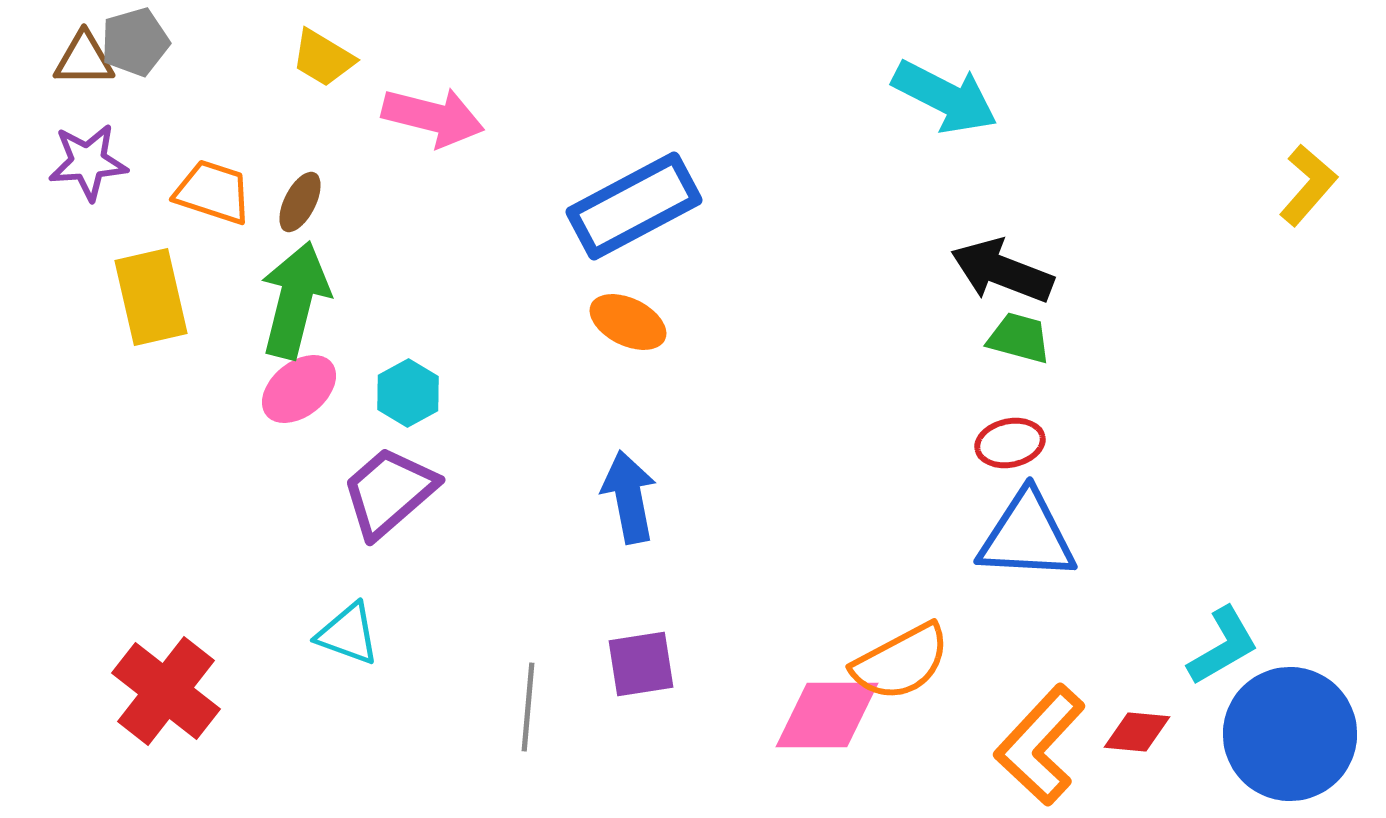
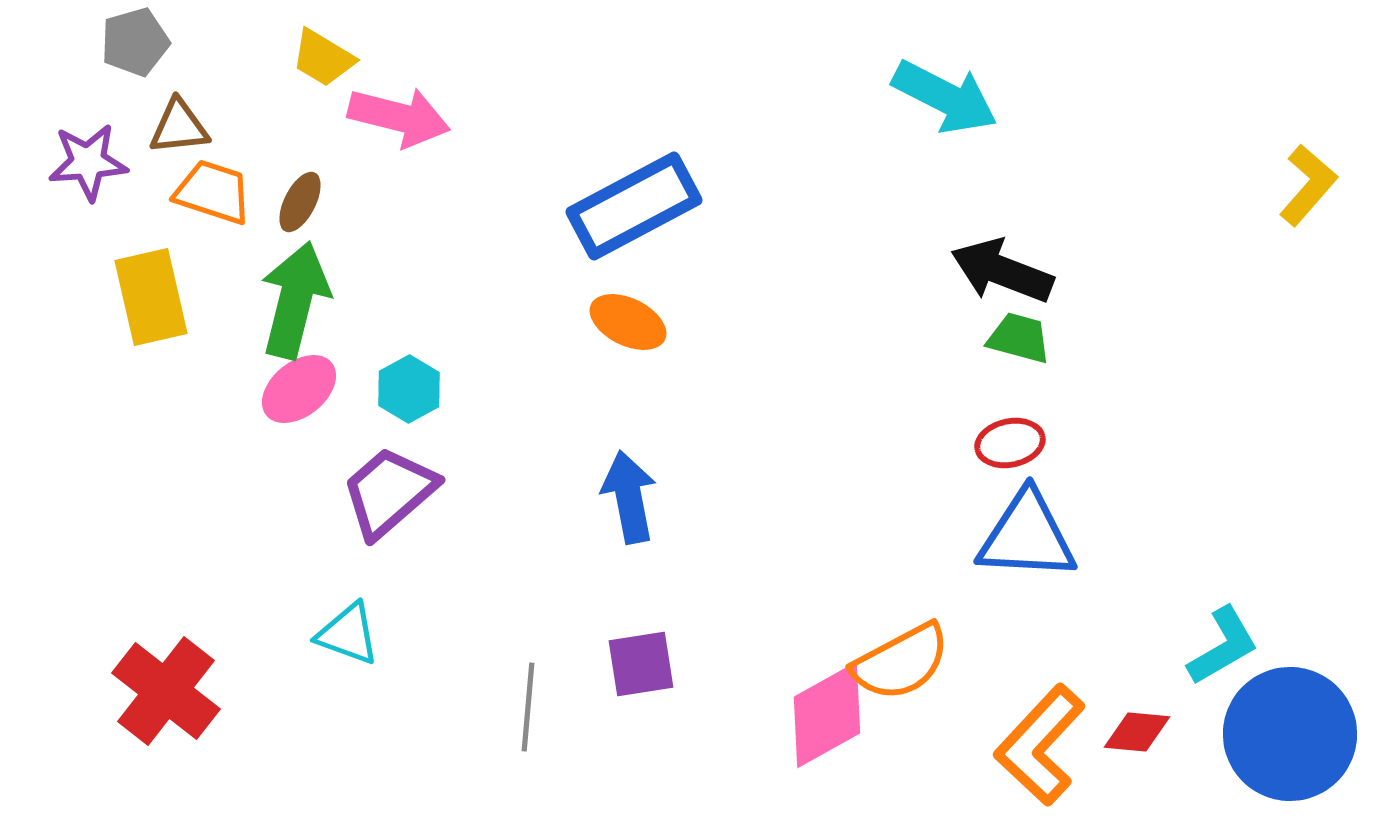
brown triangle: moved 95 px right, 68 px down; rotated 6 degrees counterclockwise
pink arrow: moved 34 px left
cyan hexagon: moved 1 px right, 4 px up
pink diamond: rotated 29 degrees counterclockwise
